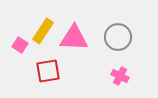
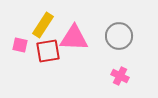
yellow rectangle: moved 6 px up
gray circle: moved 1 px right, 1 px up
pink square: rotated 21 degrees counterclockwise
red square: moved 20 px up
